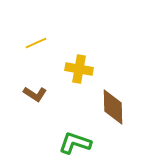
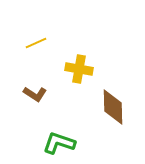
green L-shape: moved 16 px left
